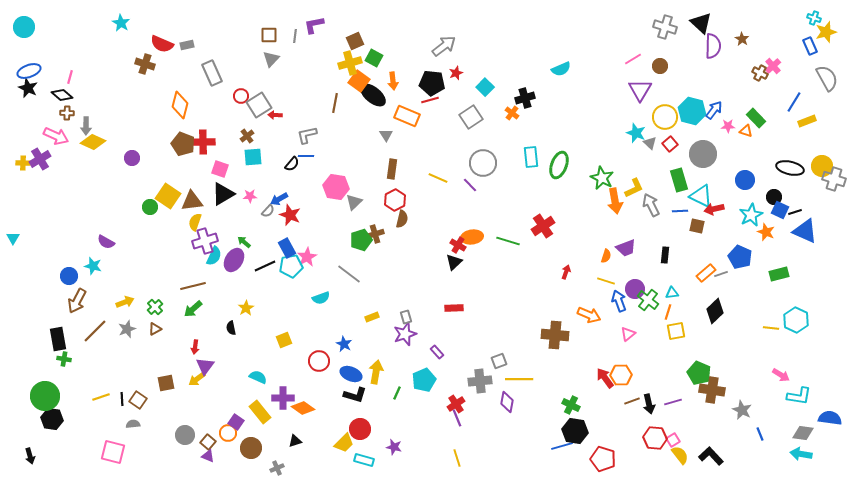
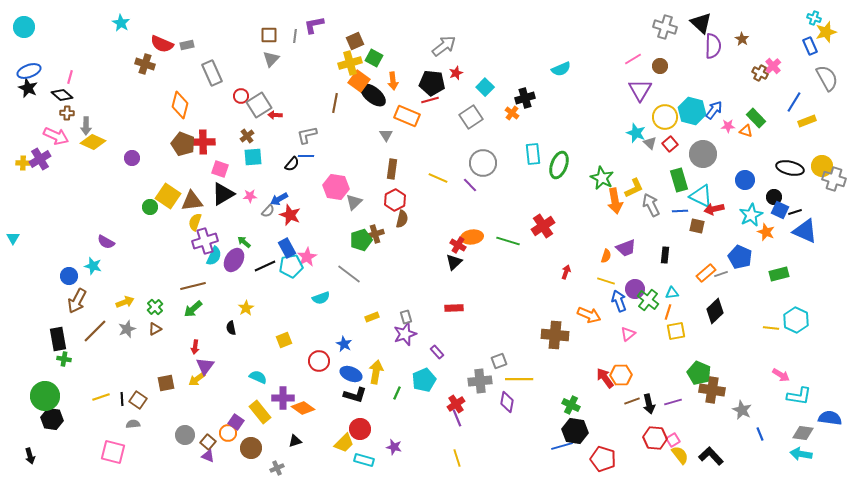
cyan rectangle at (531, 157): moved 2 px right, 3 px up
